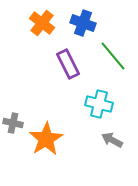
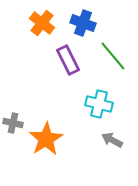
purple rectangle: moved 4 px up
